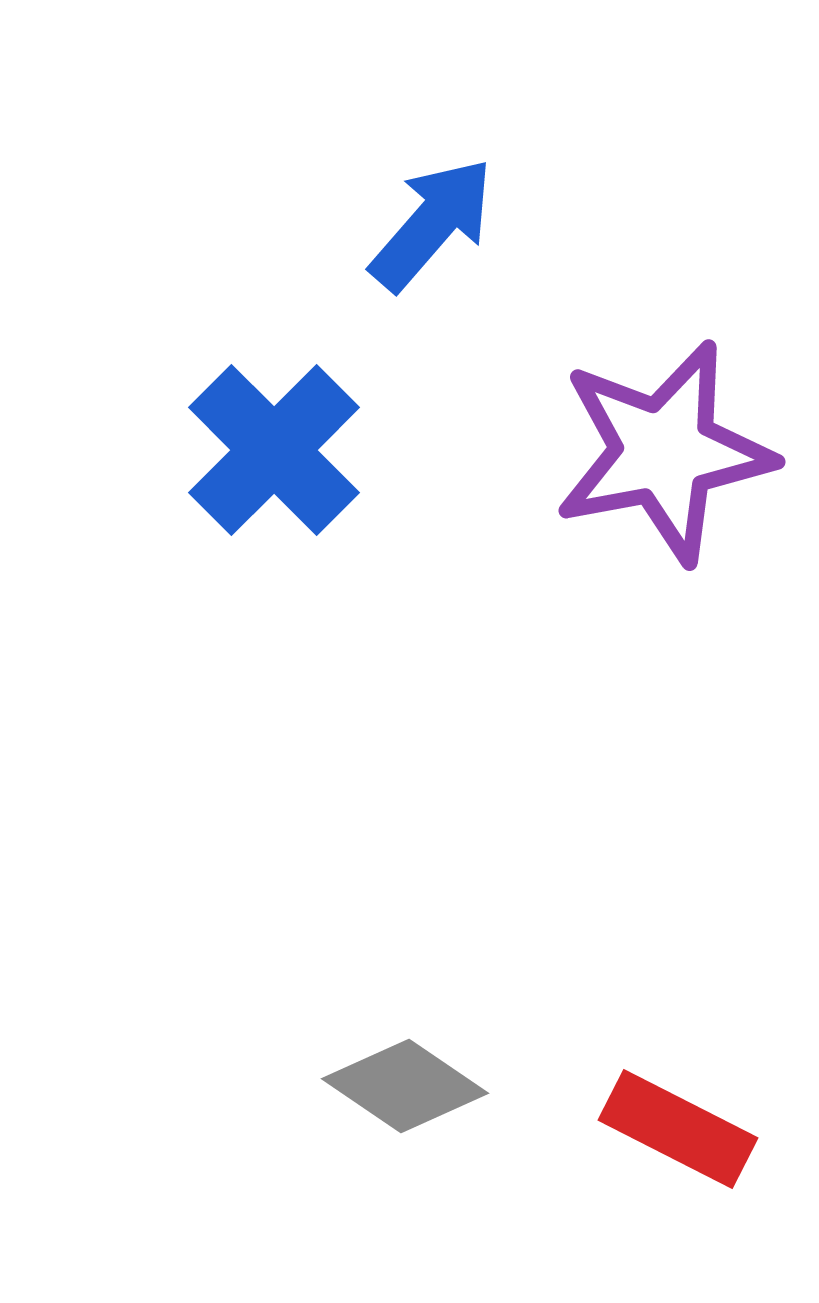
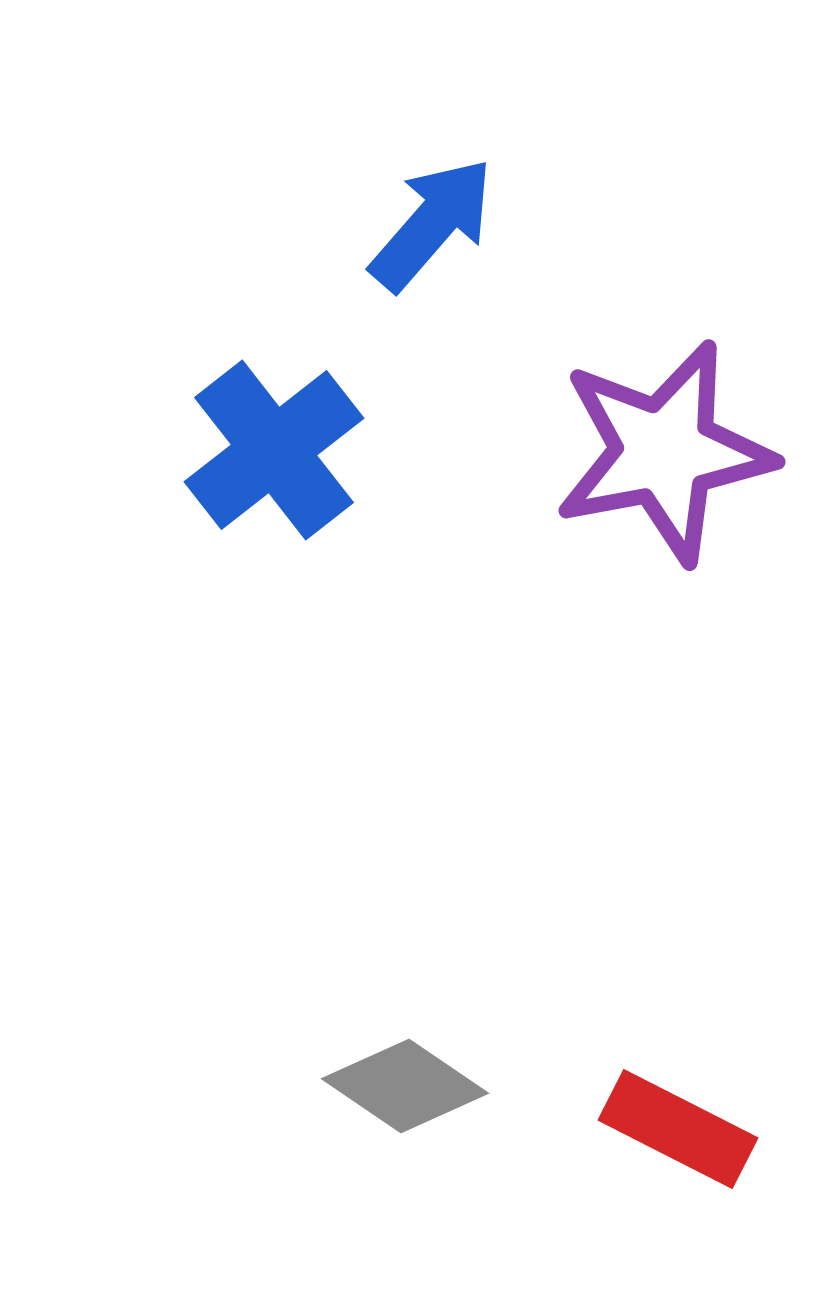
blue cross: rotated 7 degrees clockwise
